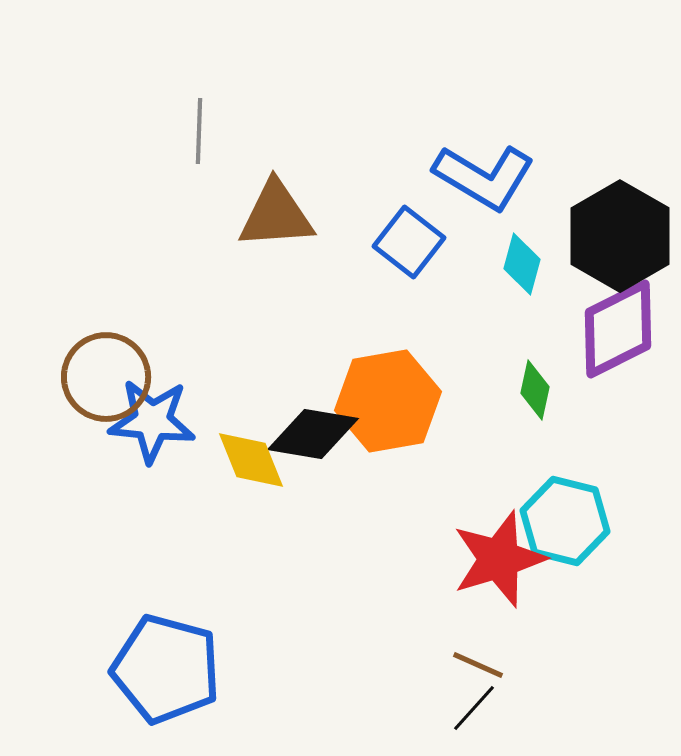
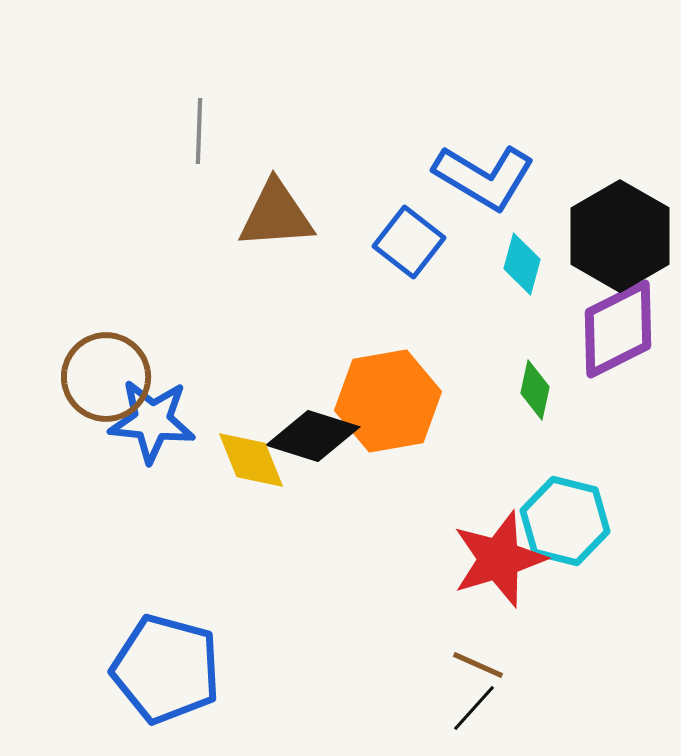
black diamond: moved 2 px down; rotated 8 degrees clockwise
